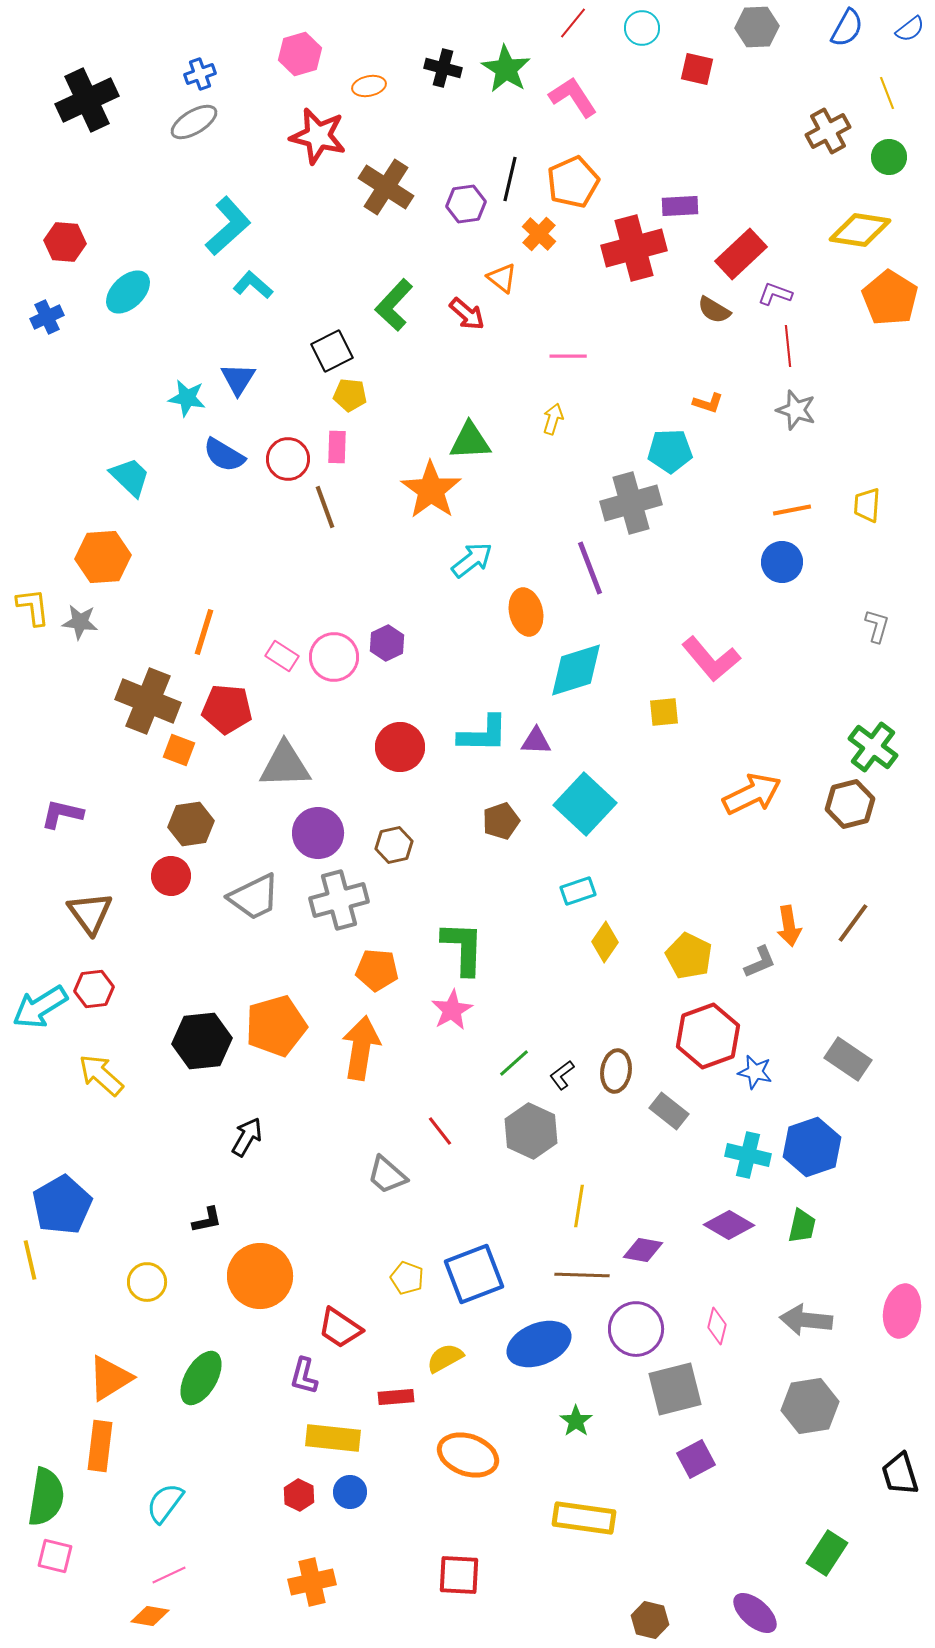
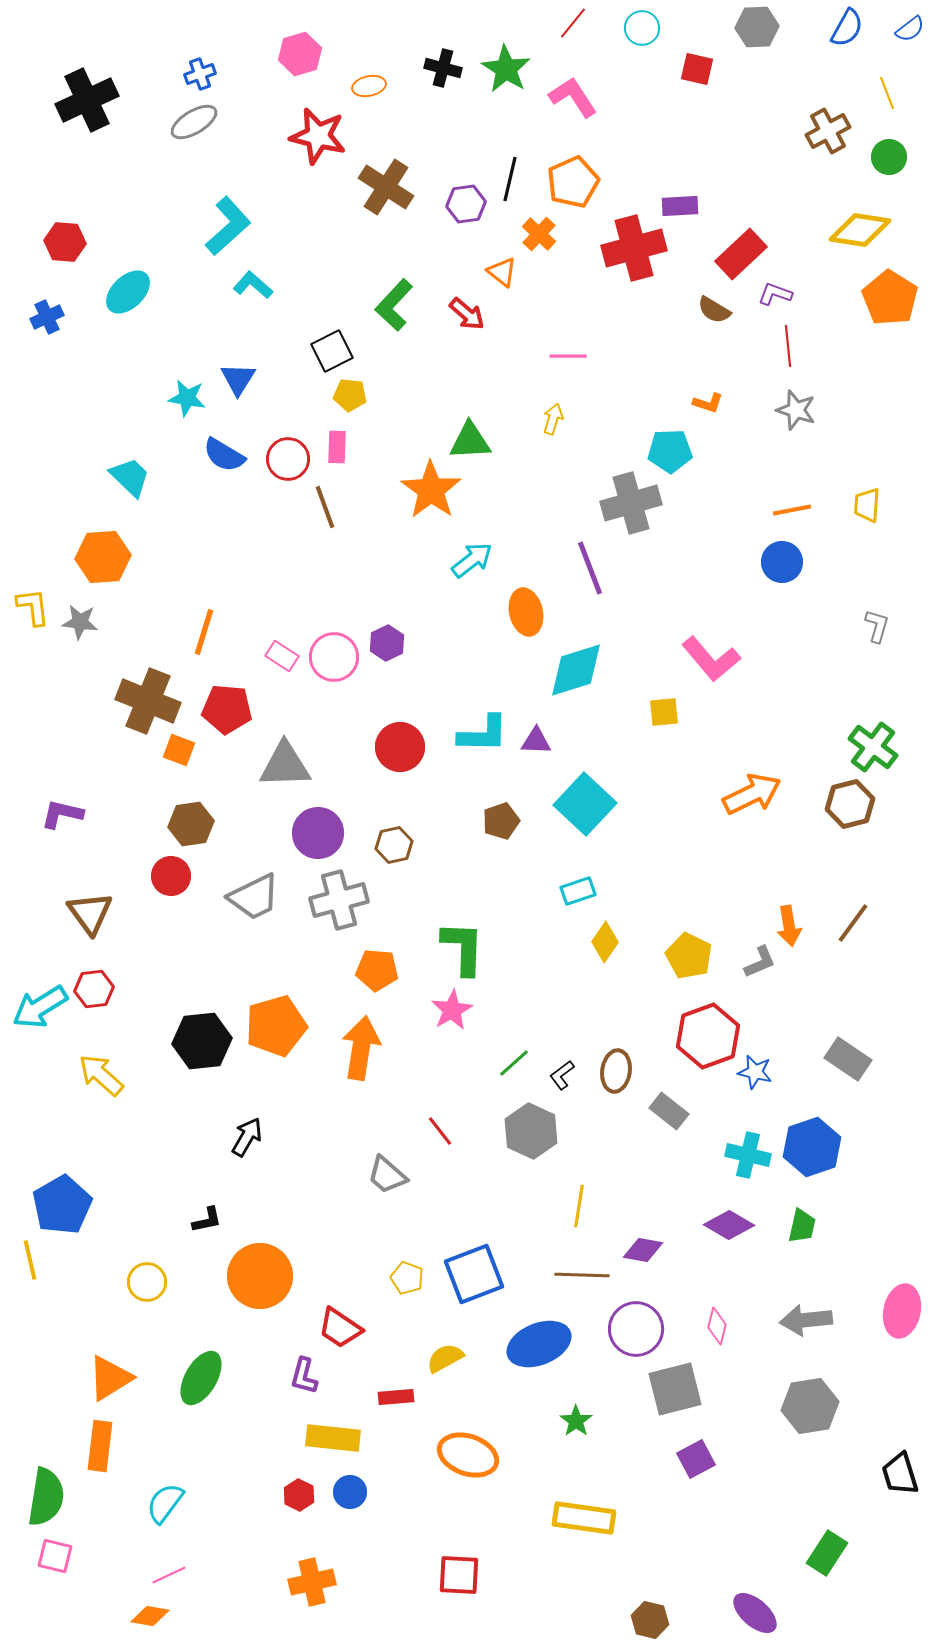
orange triangle at (502, 278): moved 6 px up
gray arrow at (806, 1320): rotated 12 degrees counterclockwise
